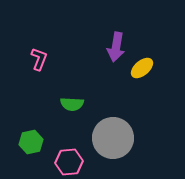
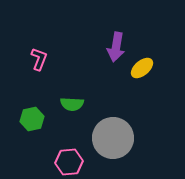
green hexagon: moved 1 px right, 23 px up
